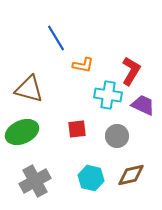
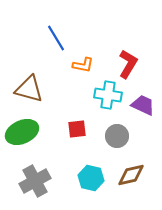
red L-shape: moved 3 px left, 7 px up
